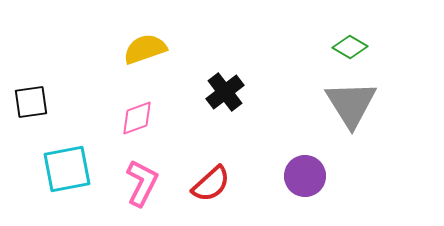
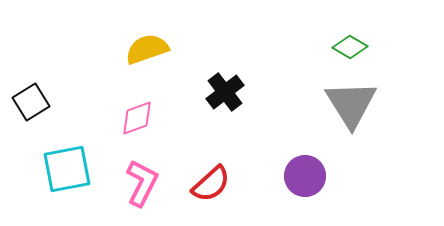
yellow semicircle: moved 2 px right
black square: rotated 24 degrees counterclockwise
